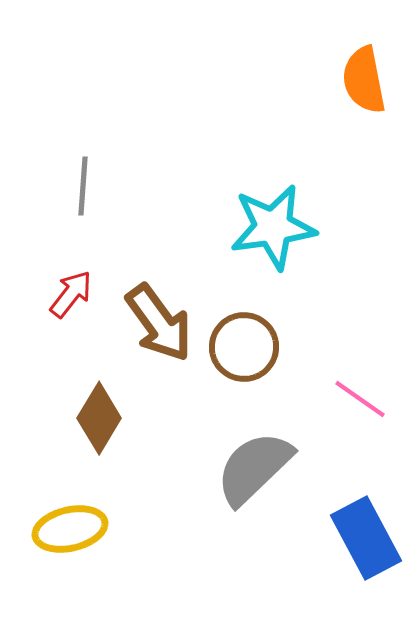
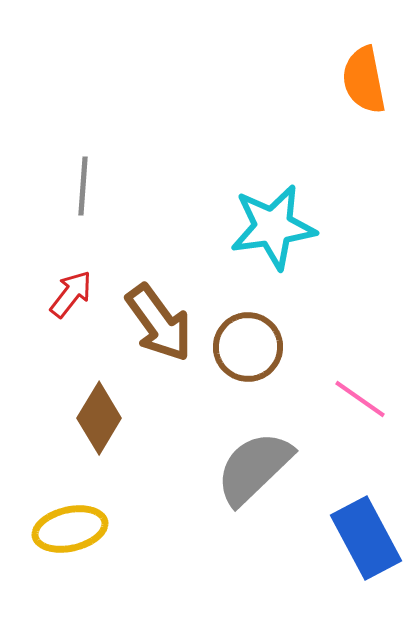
brown circle: moved 4 px right
